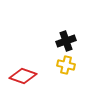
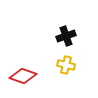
black cross: moved 5 px up
